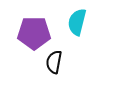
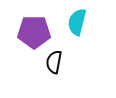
purple pentagon: moved 1 px up
